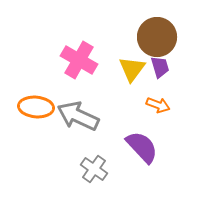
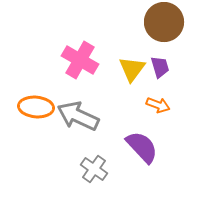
brown circle: moved 7 px right, 15 px up
pink cross: moved 1 px right
